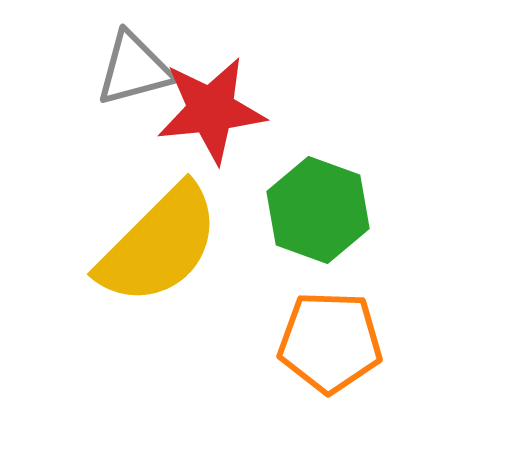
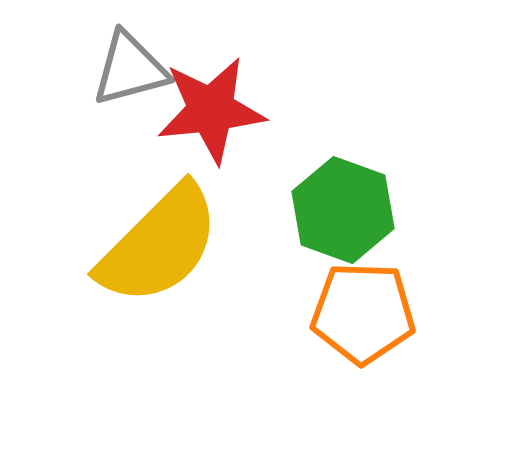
gray triangle: moved 4 px left
green hexagon: moved 25 px right
orange pentagon: moved 33 px right, 29 px up
